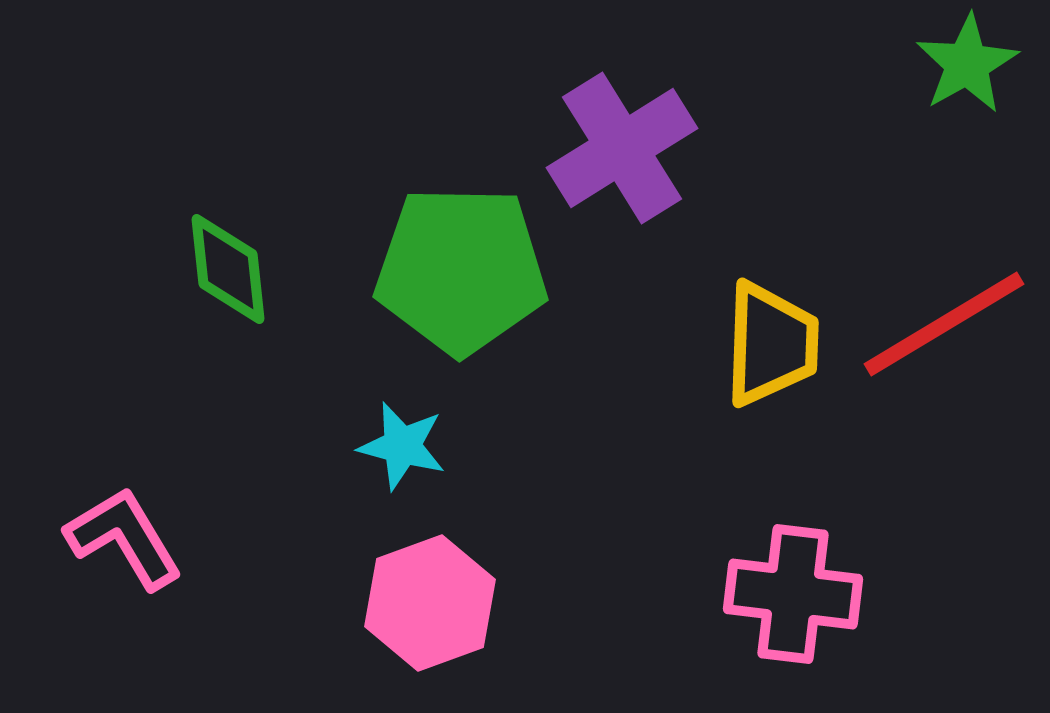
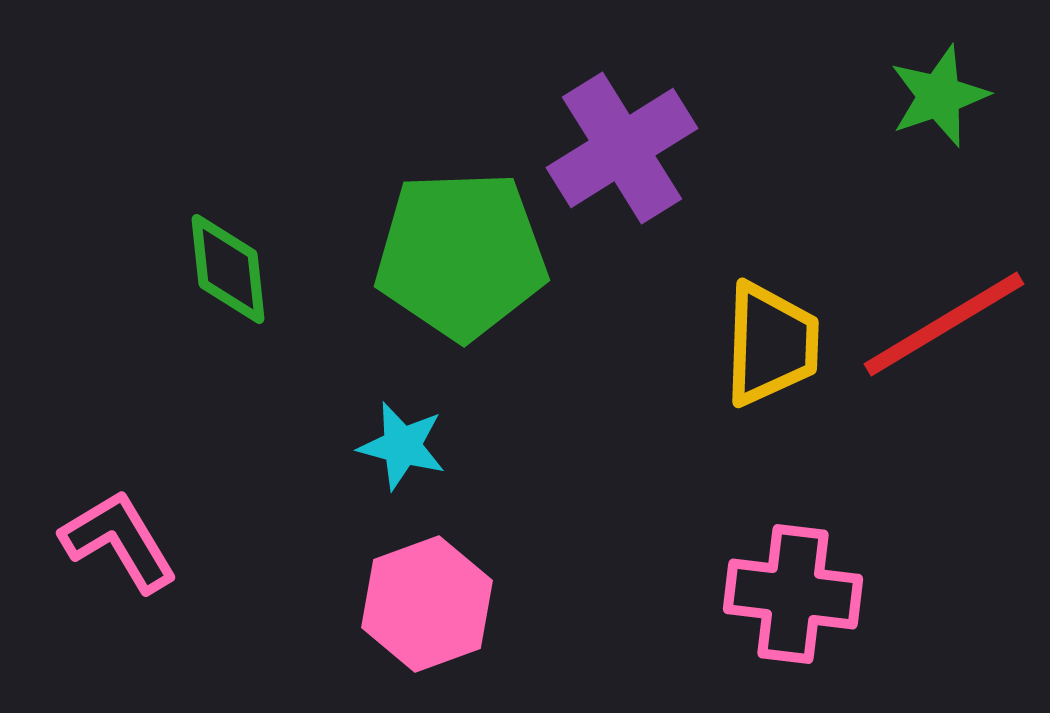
green star: moved 28 px left, 32 px down; rotated 10 degrees clockwise
green pentagon: moved 15 px up; rotated 3 degrees counterclockwise
pink L-shape: moved 5 px left, 3 px down
pink hexagon: moved 3 px left, 1 px down
